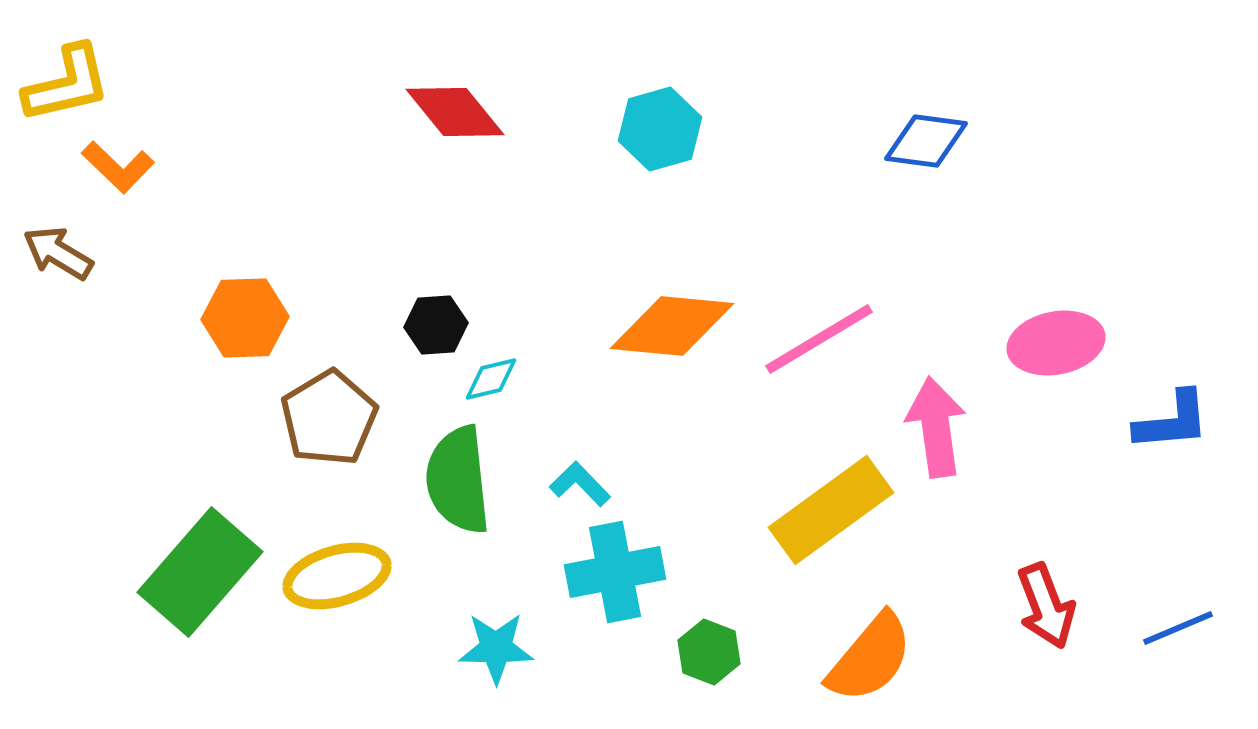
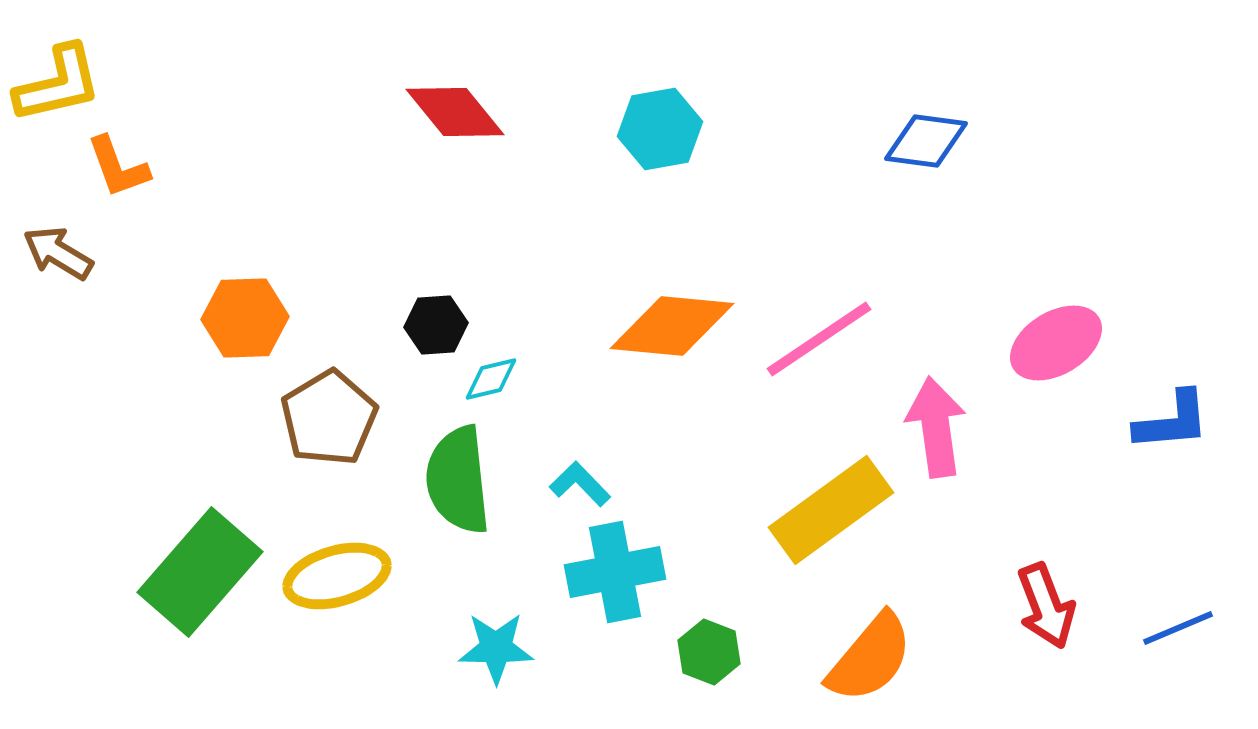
yellow L-shape: moved 9 px left
cyan hexagon: rotated 6 degrees clockwise
orange L-shape: rotated 26 degrees clockwise
pink line: rotated 3 degrees counterclockwise
pink ellipse: rotated 20 degrees counterclockwise
